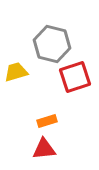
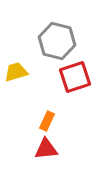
gray hexagon: moved 5 px right, 3 px up
orange rectangle: rotated 48 degrees counterclockwise
red triangle: moved 2 px right
